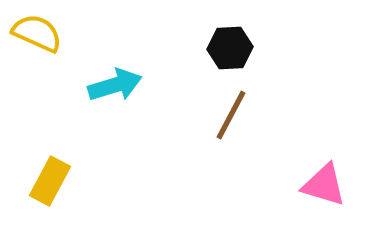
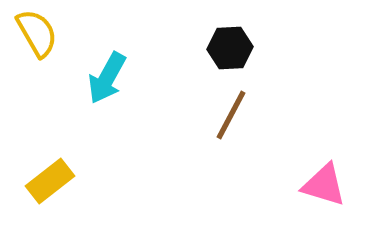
yellow semicircle: rotated 36 degrees clockwise
cyan arrow: moved 8 px left, 7 px up; rotated 136 degrees clockwise
yellow rectangle: rotated 24 degrees clockwise
